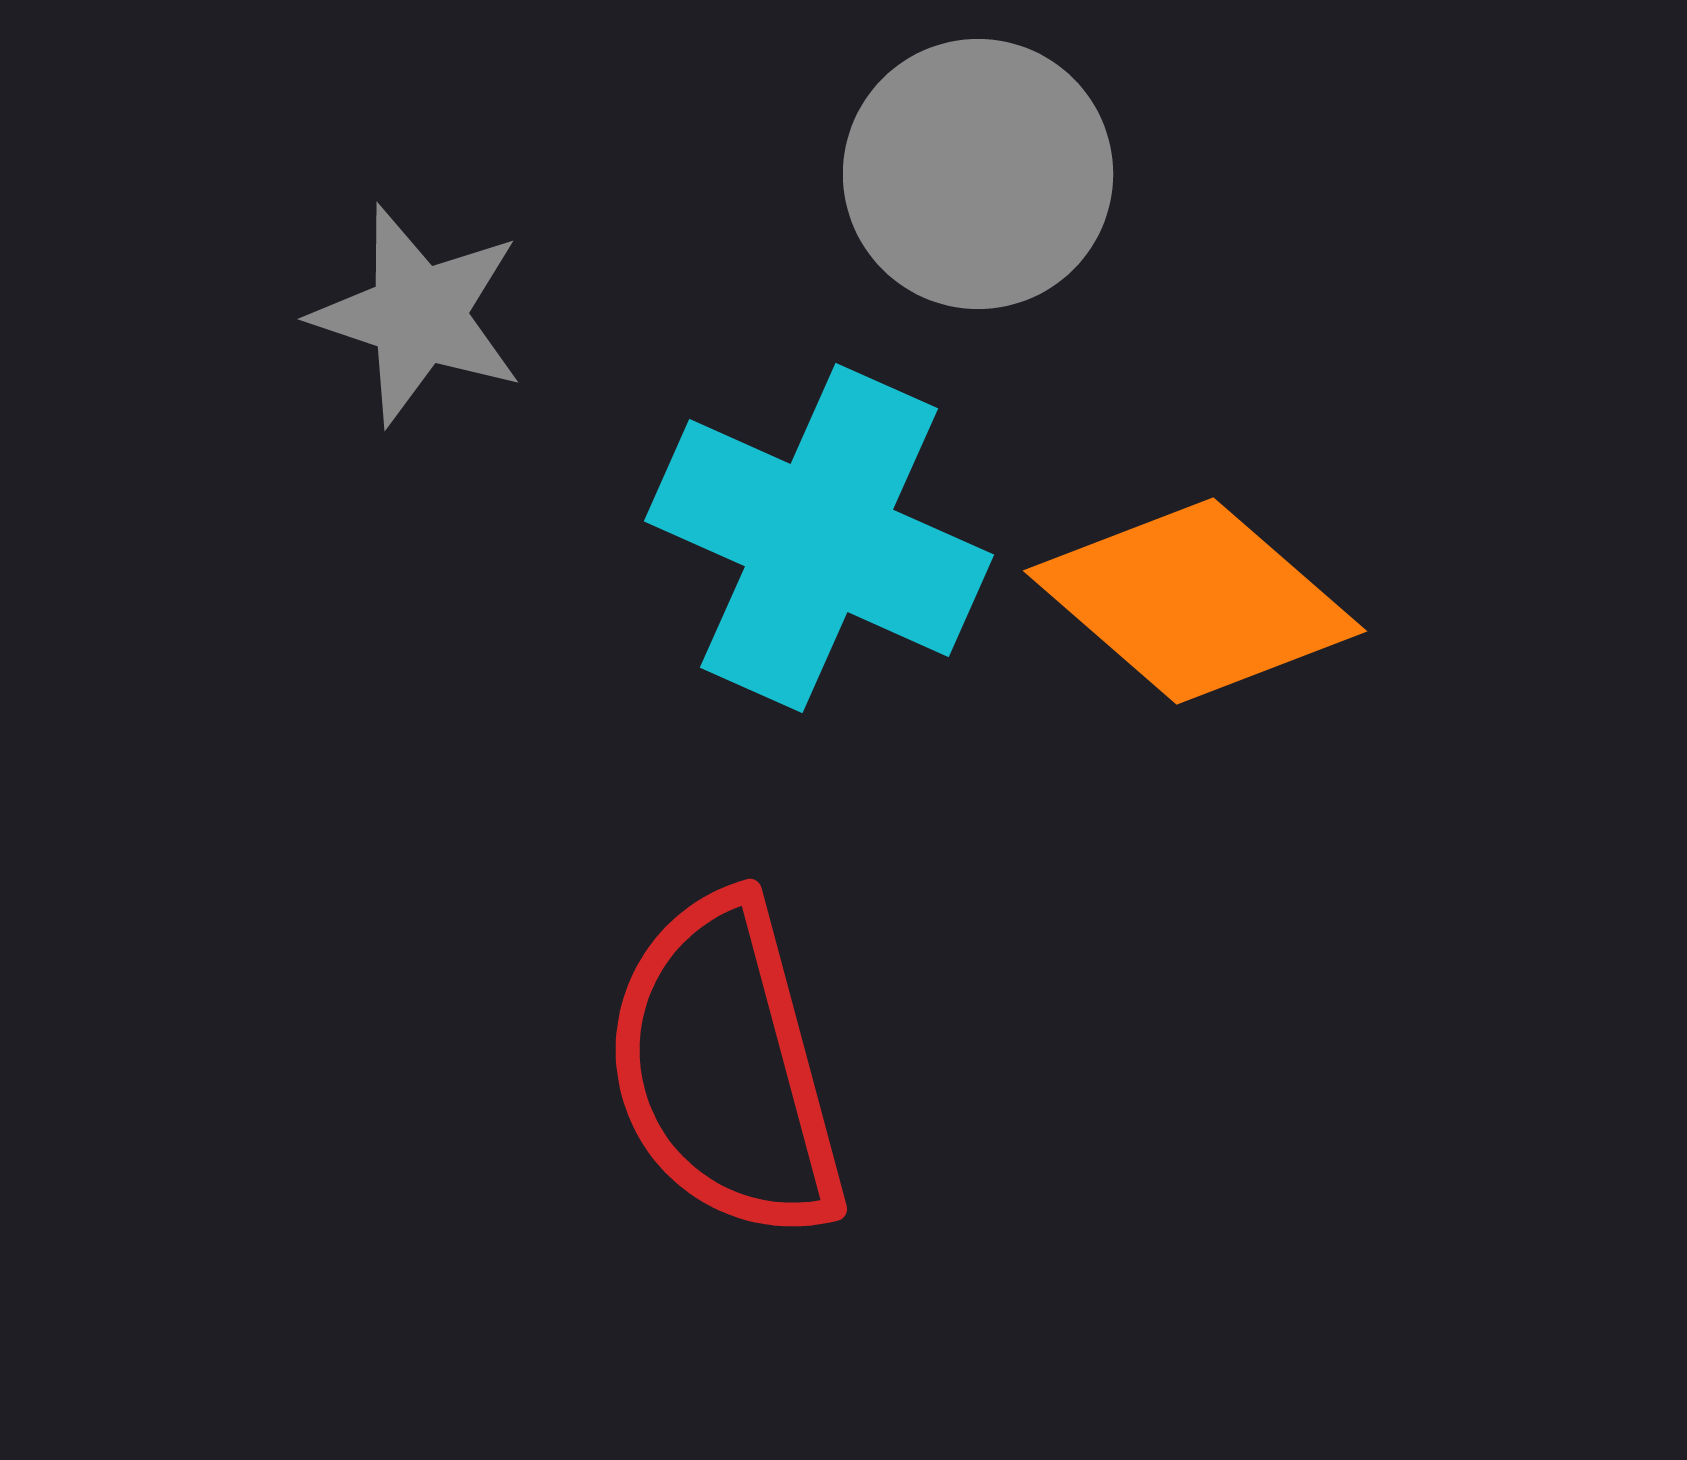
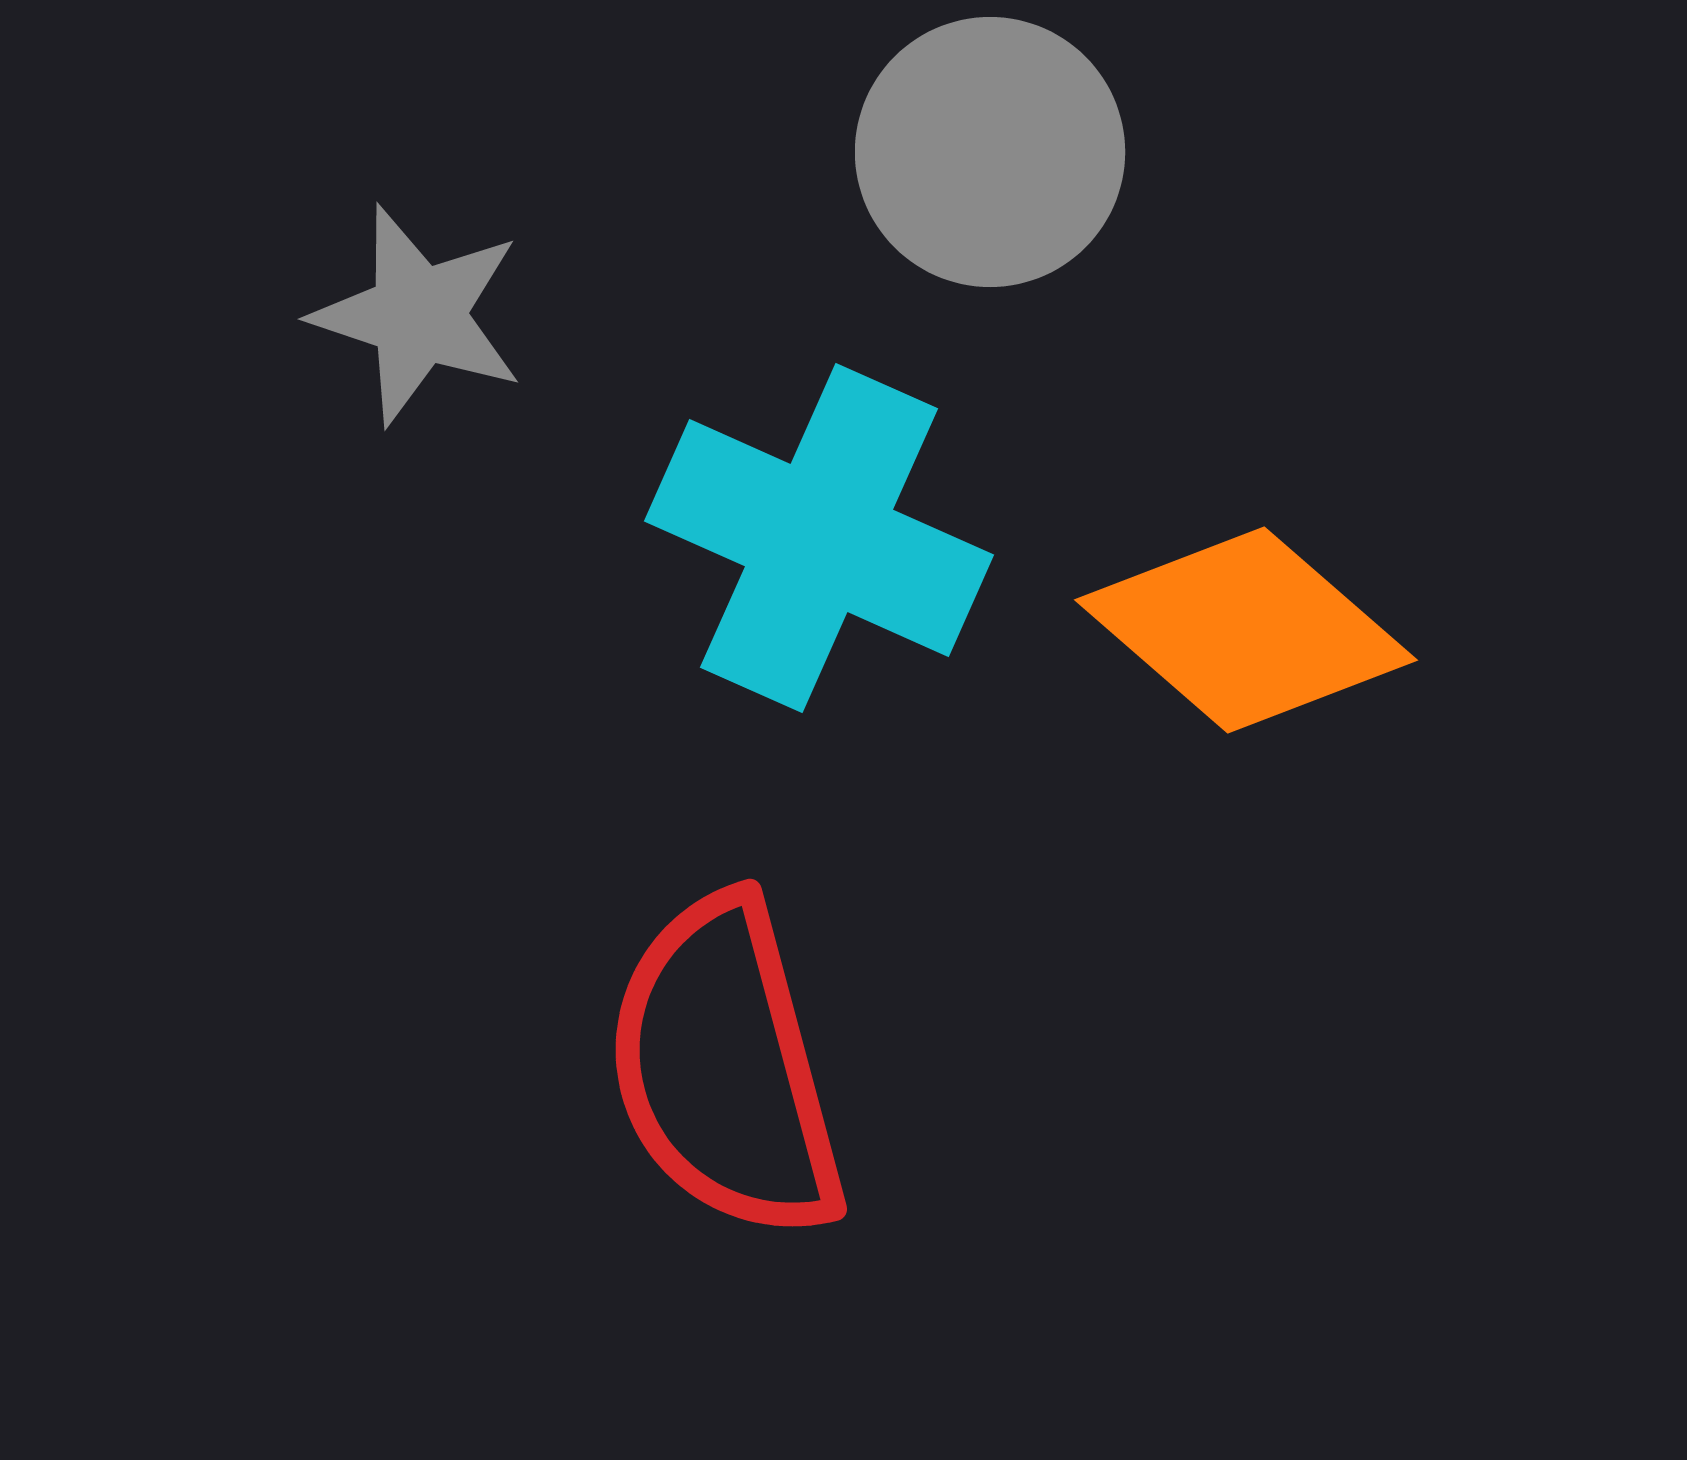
gray circle: moved 12 px right, 22 px up
orange diamond: moved 51 px right, 29 px down
